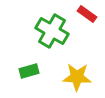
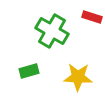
red rectangle: moved 5 px right, 3 px down; rotated 18 degrees counterclockwise
yellow star: moved 1 px right
